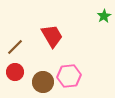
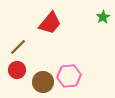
green star: moved 1 px left, 1 px down
red trapezoid: moved 2 px left, 13 px up; rotated 70 degrees clockwise
brown line: moved 3 px right
red circle: moved 2 px right, 2 px up
